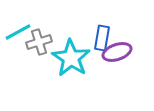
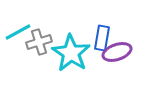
cyan star: moved 5 px up
